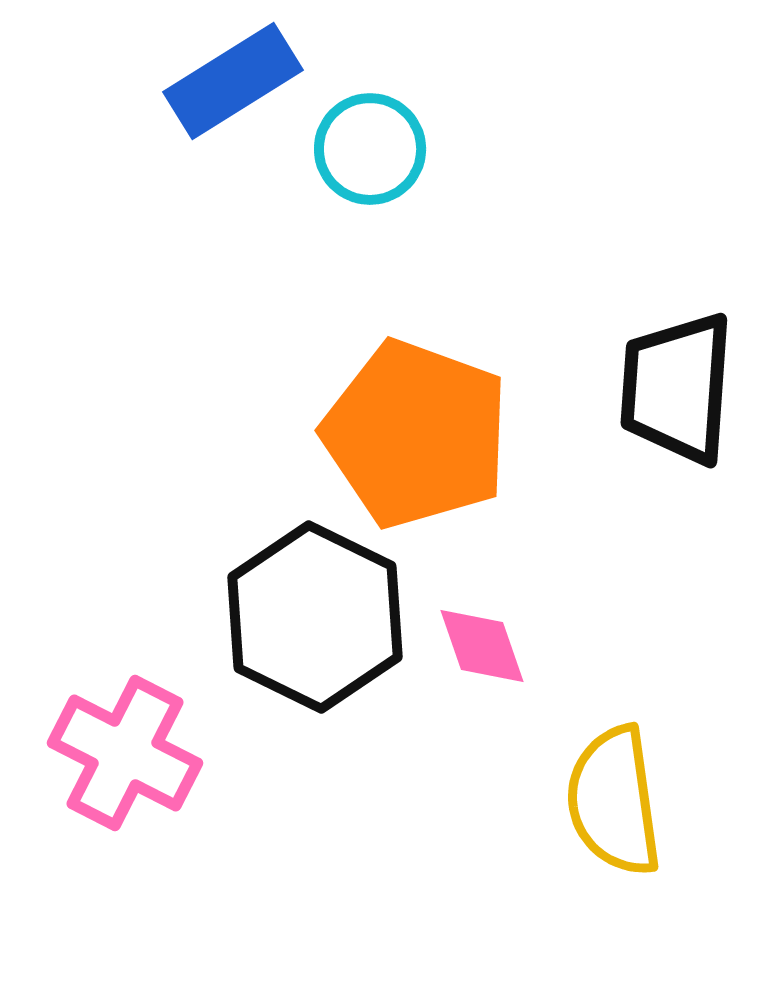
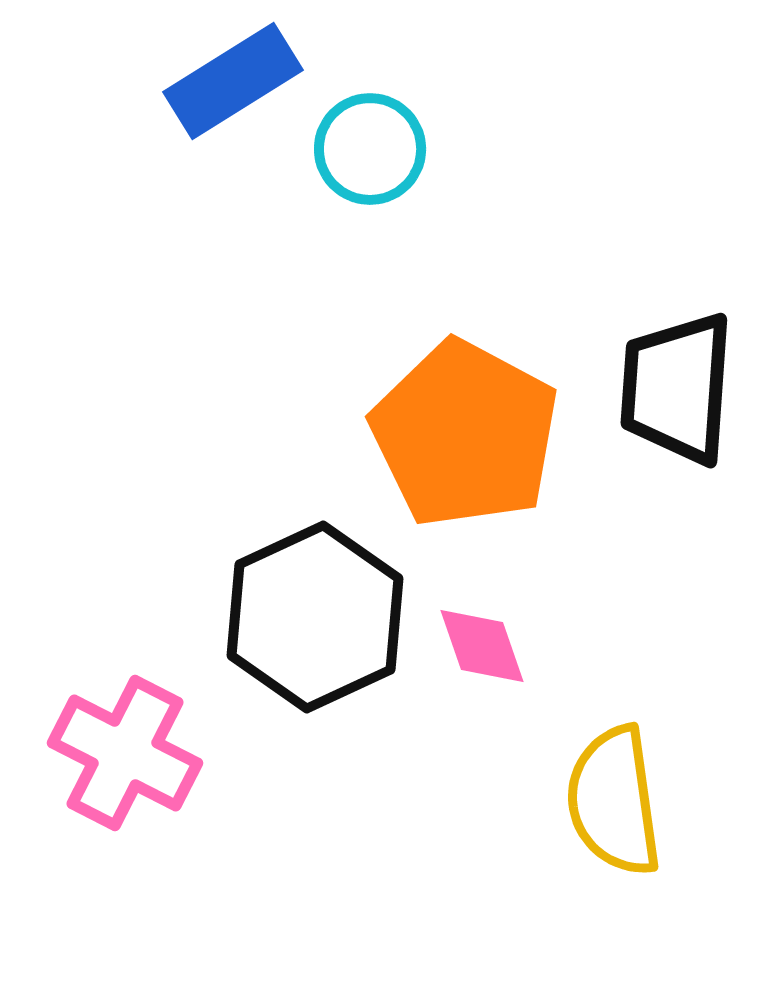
orange pentagon: moved 49 px right; rotated 8 degrees clockwise
black hexagon: rotated 9 degrees clockwise
